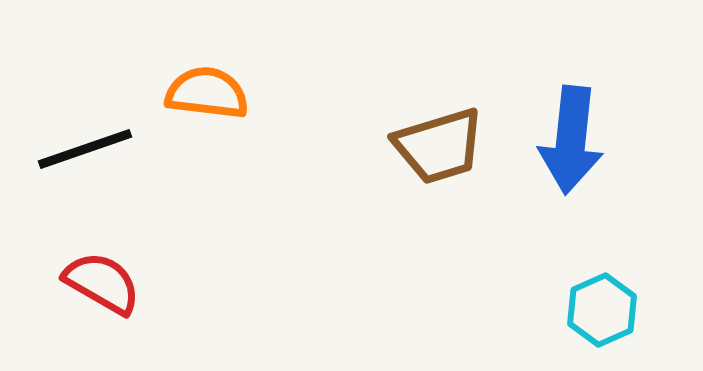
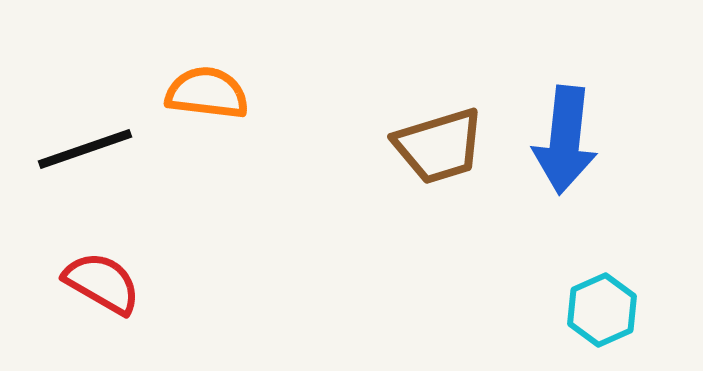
blue arrow: moved 6 px left
